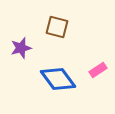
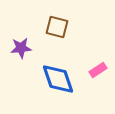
purple star: rotated 10 degrees clockwise
blue diamond: rotated 18 degrees clockwise
